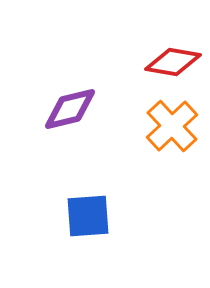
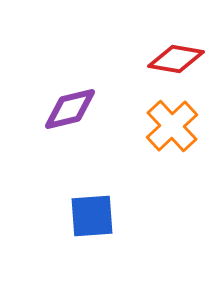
red diamond: moved 3 px right, 3 px up
blue square: moved 4 px right
